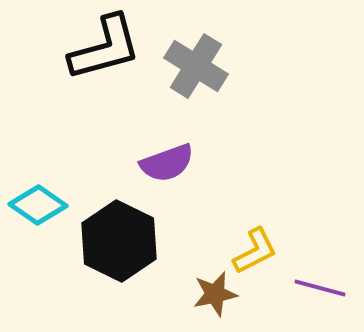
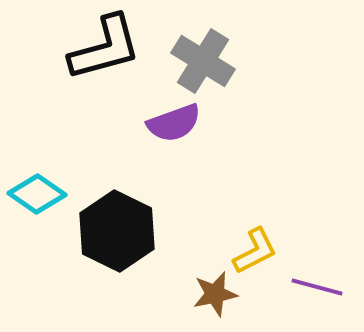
gray cross: moved 7 px right, 5 px up
purple semicircle: moved 7 px right, 40 px up
cyan diamond: moved 1 px left, 11 px up
black hexagon: moved 2 px left, 10 px up
purple line: moved 3 px left, 1 px up
